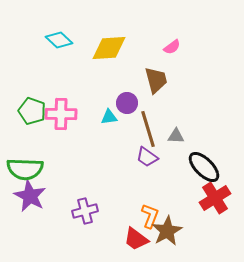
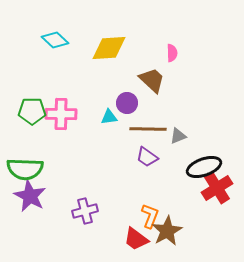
cyan diamond: moved 4 px left
pink semicircle: moved 6 px down; rotated 54 degrees counterclockwise
brown trapezoid: moved 4 px left; rotated 32 degrees counterclockwise
green pentagon: rotated 20 degrees counterclockwise
brown line: rotated 72 degrees counterclockwise
gray triangle: moved 2 px right; rotated 24 degrees counterclockwise
black ellipse: rotated 64 degrees counterclockwise
red cross: moved 2 px right, 10 px up
